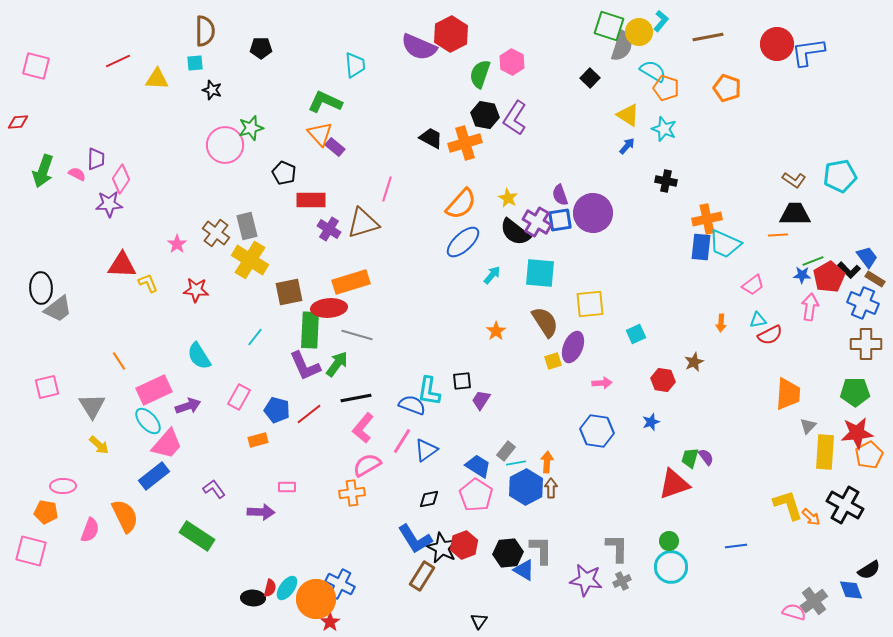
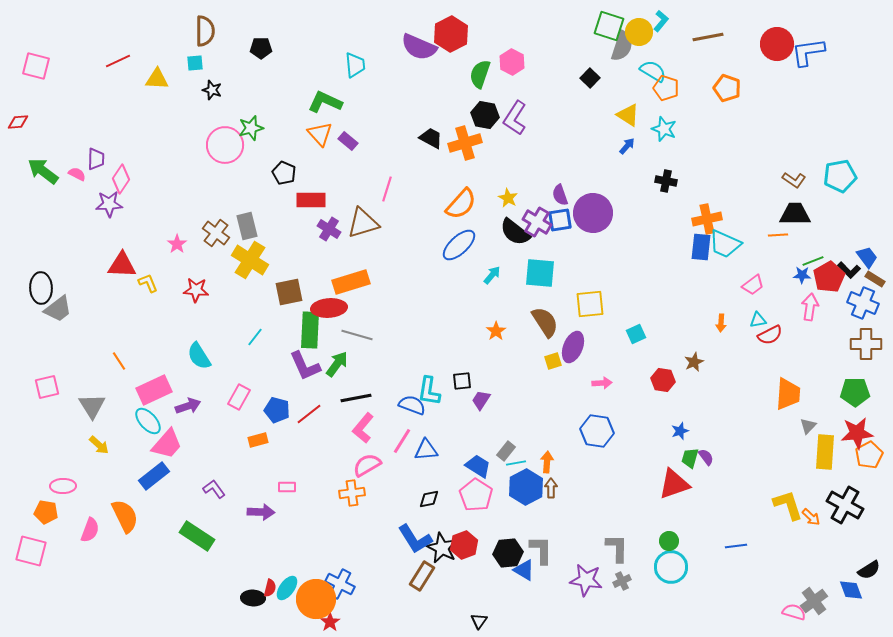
purple rectangle at (335, 147): moved 13 px right, 6 px up
green arrow at (43, 171): rotated 108 degrees clockwise
blue ellipse at (463, 242): moved 4 px left, 3 px down
blue star at (651, 422): moved 29 px right, 9 px down
blue triangle at (426, 450): rotated 30 degrees clockwise
